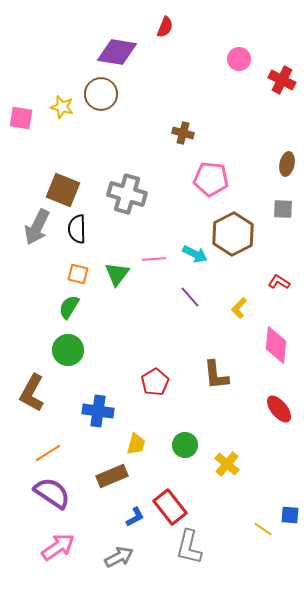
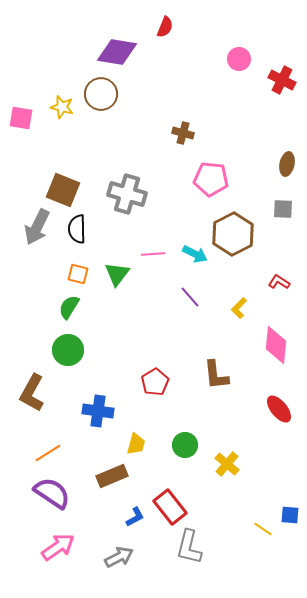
pink line at (154, 259): moved 1 px left, 5 px up
